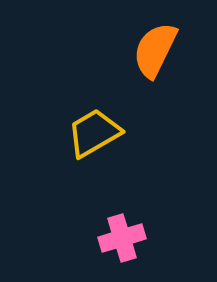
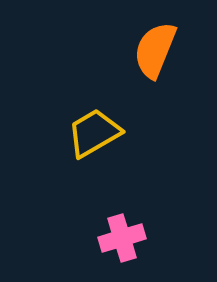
orange semicircle: rotated 4 degrees counterclockwise
